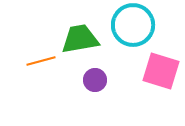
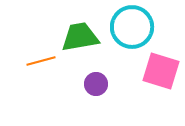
cyan circle: moved 1 px left, 2 px down
green trapezoid: moved 2 px up
purple circle: moved 1 px right, 4 px down
